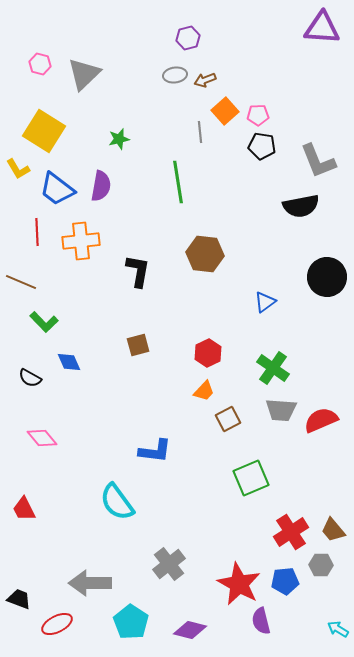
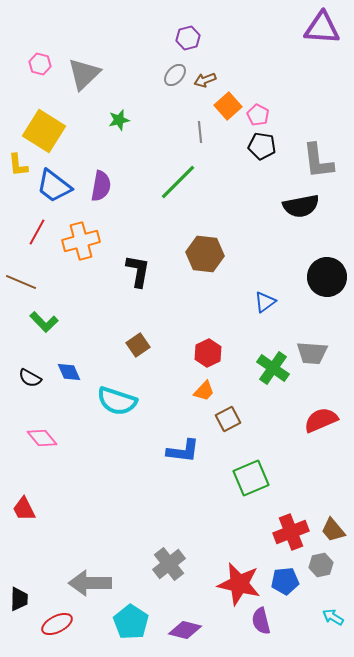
gray ellipse at (175, 75): rotated 40 degrees counterclockwise
orange square at (225, 111): moved 3 px right, 5 px up
pink pentagon at (258, 115): rotated 30 degrees clockwise
green star at (119, 139): moved 19 px up
gray L-shape at (318, 161): rotated 15 degrees clockwise
yellow L-shape at (18, 169): moved 4 px up; rotated 25 degrees clockwise
green line at (178, 182): rotated 54 degrees clockwise
blue trapezoid at (57, 189): moved 3 px left, 3 px up
red line at (37, 232): rotated 32 degrees clockwise
orange cross at (81, 241): rotated 9 degrees counterclockwise
brown square at (138, 345): rotated 20 degrees counterclockwise
blue diamond at (69, 362): moved 10 px down
gray trapezoid at (281, 410): moved 31 px right, 57 px up
blue L-shape at (155, 451): moved 28 px right
cyan semicircle at (117, 502): moved 101 px up; rotated 36 degrees counterclockwise
red cross at (291, 532): rotated 12 degrees clockwise
gray hexagon at (321, 565): rotated 15 degrees counterclockwise
red star at (239, 584): rotated 15 degrees counterclockwise
black trapezoid at (19, 599): rotated 70 degrees clockwise
cyan arrow at (338, 629): moved 5 px left, 12 px up
purple diamond at (190, 630): moved 5 px left
